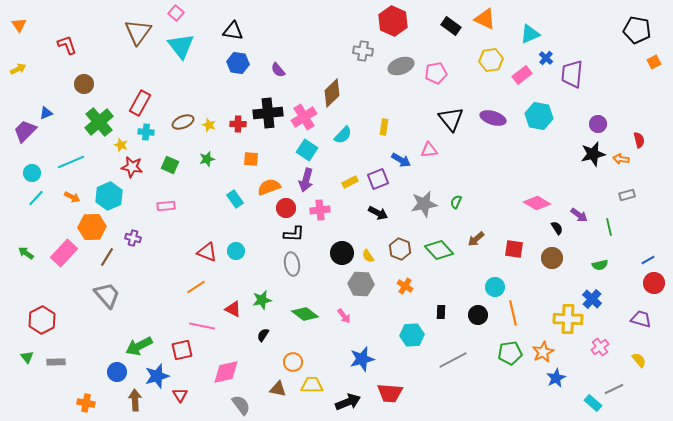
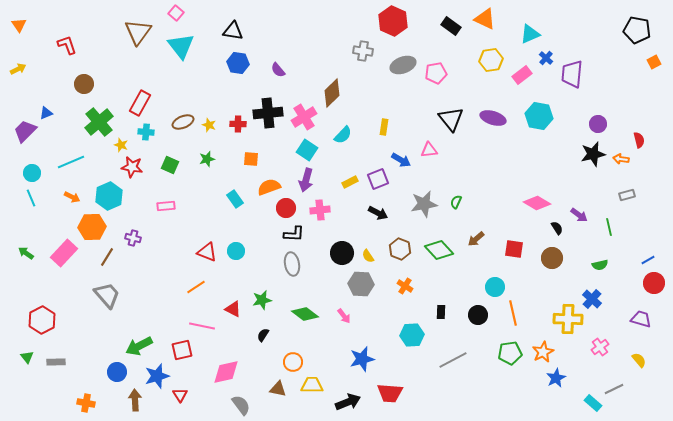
gray ellipse at (401, 66): moved 2 px right, 1 px up
cyan line at (36, 198): moved 5 px left; rotated 66 degrees counterclockwise
